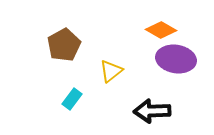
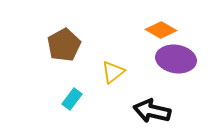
yellow triangle: moved 2 px right, 1 px down
black arrow: rotated 15 degrees clockwise
